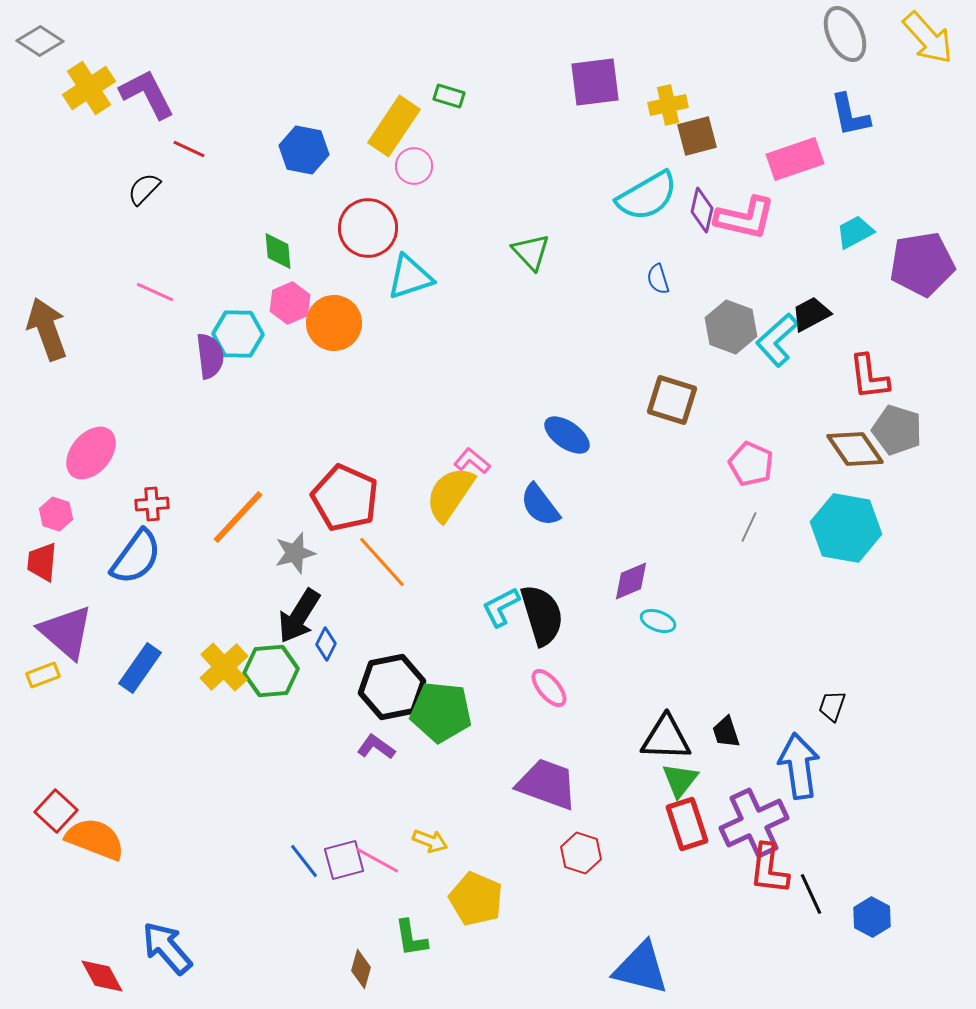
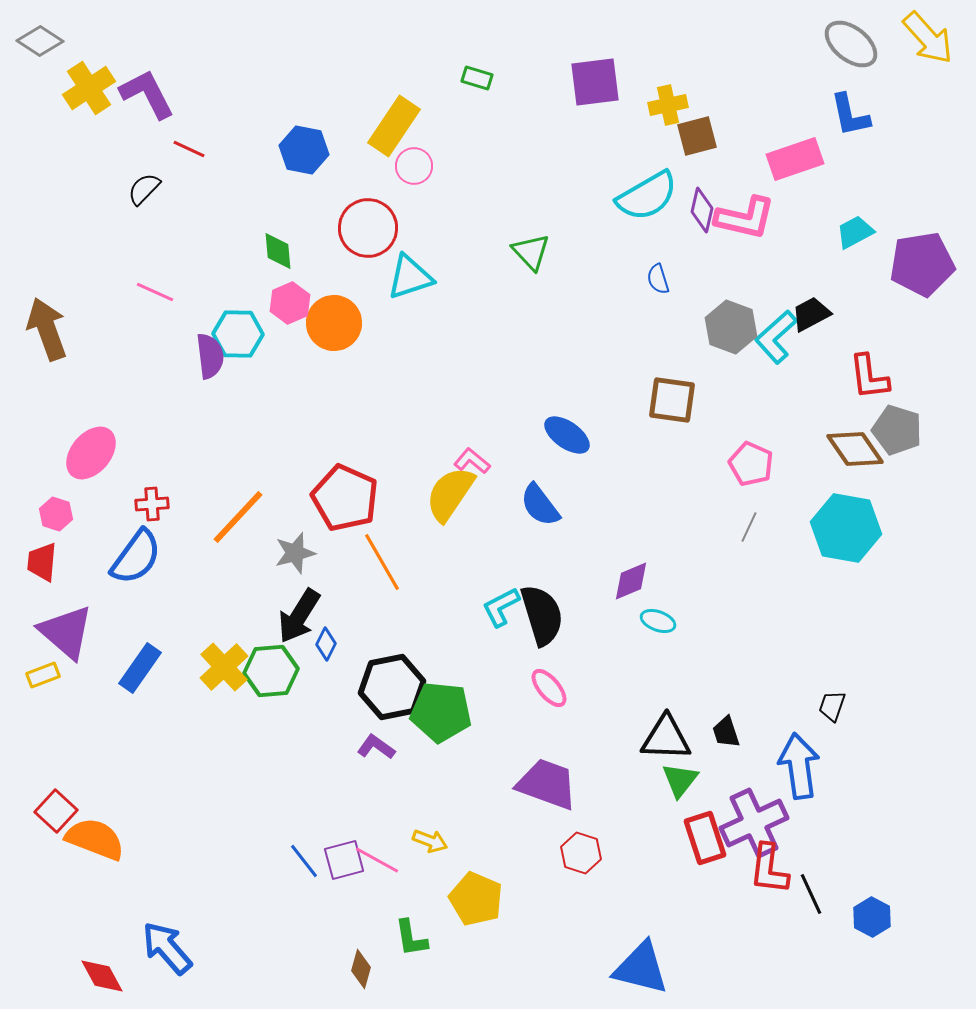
gray ellipse at (845, 34): moved 6 px right, 10 px down; rotated 26 degrees counterclockwise
green rectangle at (449, 96): moved 28 px right, 18 px up
cyan L-shape at (777, 340): moved 1 px left, 3 px up
brown square at (672, 400): rotated 9 degrees counterclockwise
orange line at (382, 562): rotated 12 degrees clockwise
red rectangle at (687, 824): moved 18 px right, 14 px down
